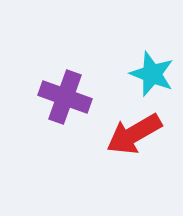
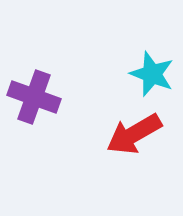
purple cross: moved 31 px left
